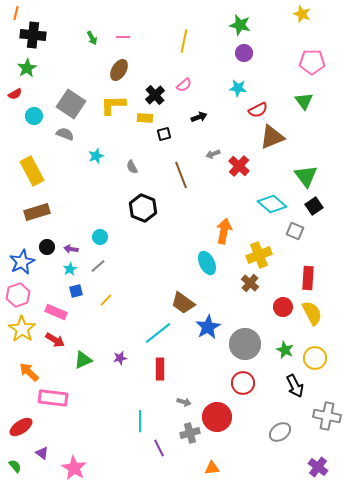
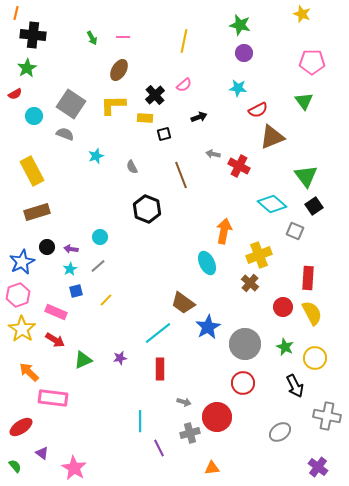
gray arrow at (213, 154): rotated 32 degrees clockwise
red cross at (239, 166): rotated 15 degrees counterclockwise
black hexagon at (143, 208): moved 4 px right, 1 px down
green star at (285, 350): moved 3 px up
